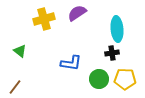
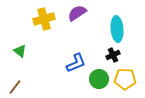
black cross: moved 1 px right, 2 px down; rotated 16 degrees counterclockwise
blue L-shape: moved 5 px right; rotated 30 degrees counterclockwise
